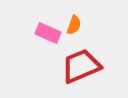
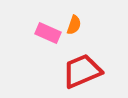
red trapezoid: moved 1 px right, 5 px down
